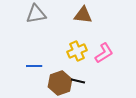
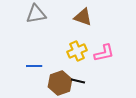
brown triangle: moved 2 px down; rotated 12 degrees clockwise
pink L-shape: rotated 20 degrees clockwise
